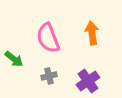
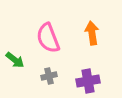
green arrow: moved 1 px right, 1 px down
purple cross: rotated 25 degrees clockwise
